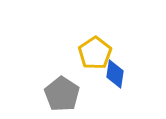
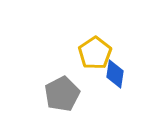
gray pentagon: rotated 12 degrees clockwise
